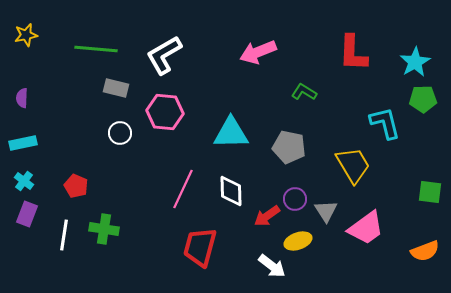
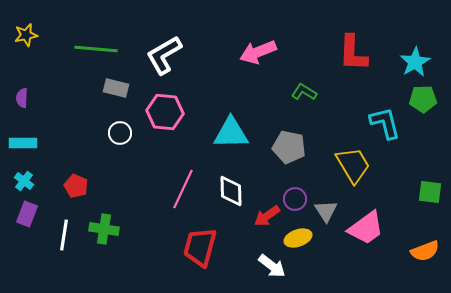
cyan rectangle: rotated 12 degrees clockwise
yellow ellipse: moved 3 px up
